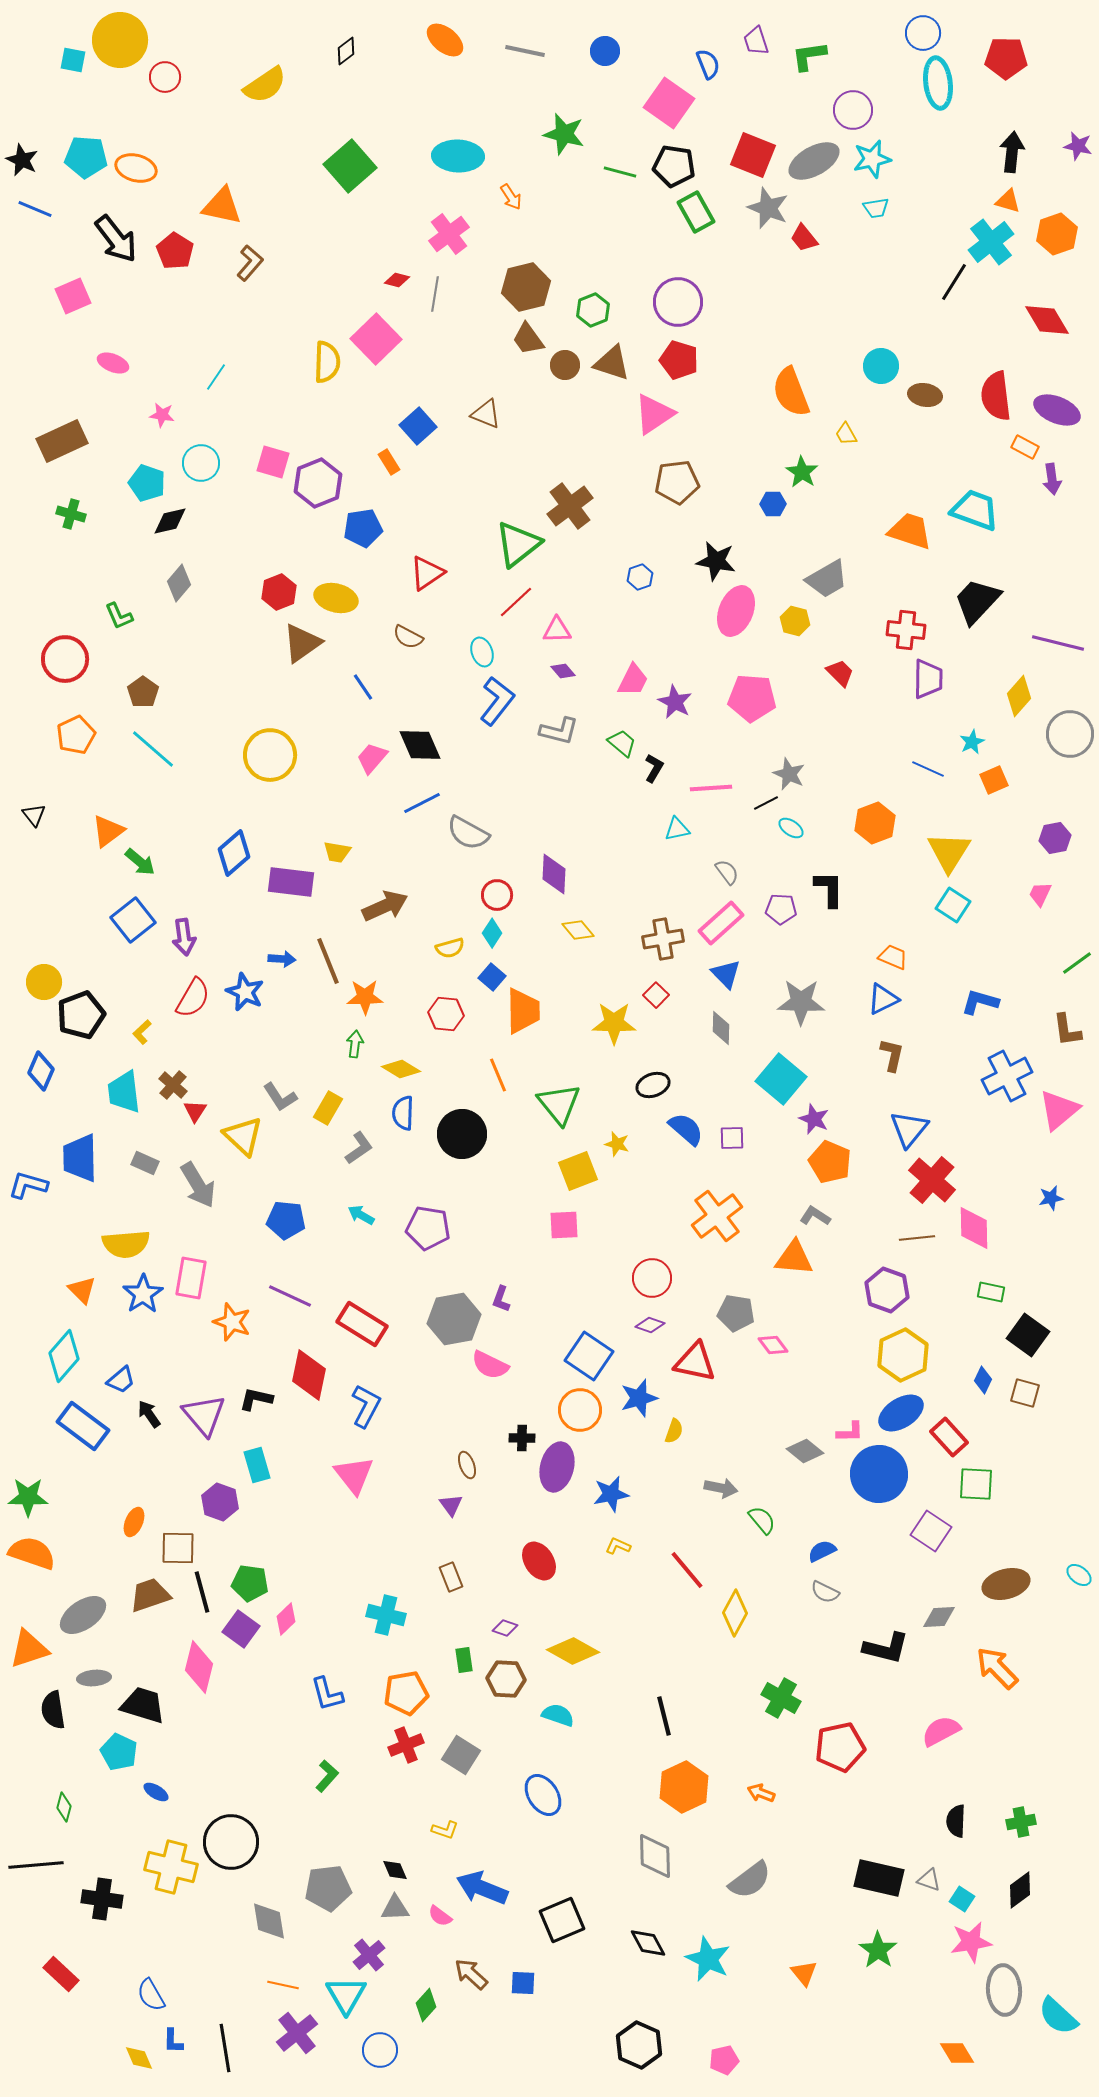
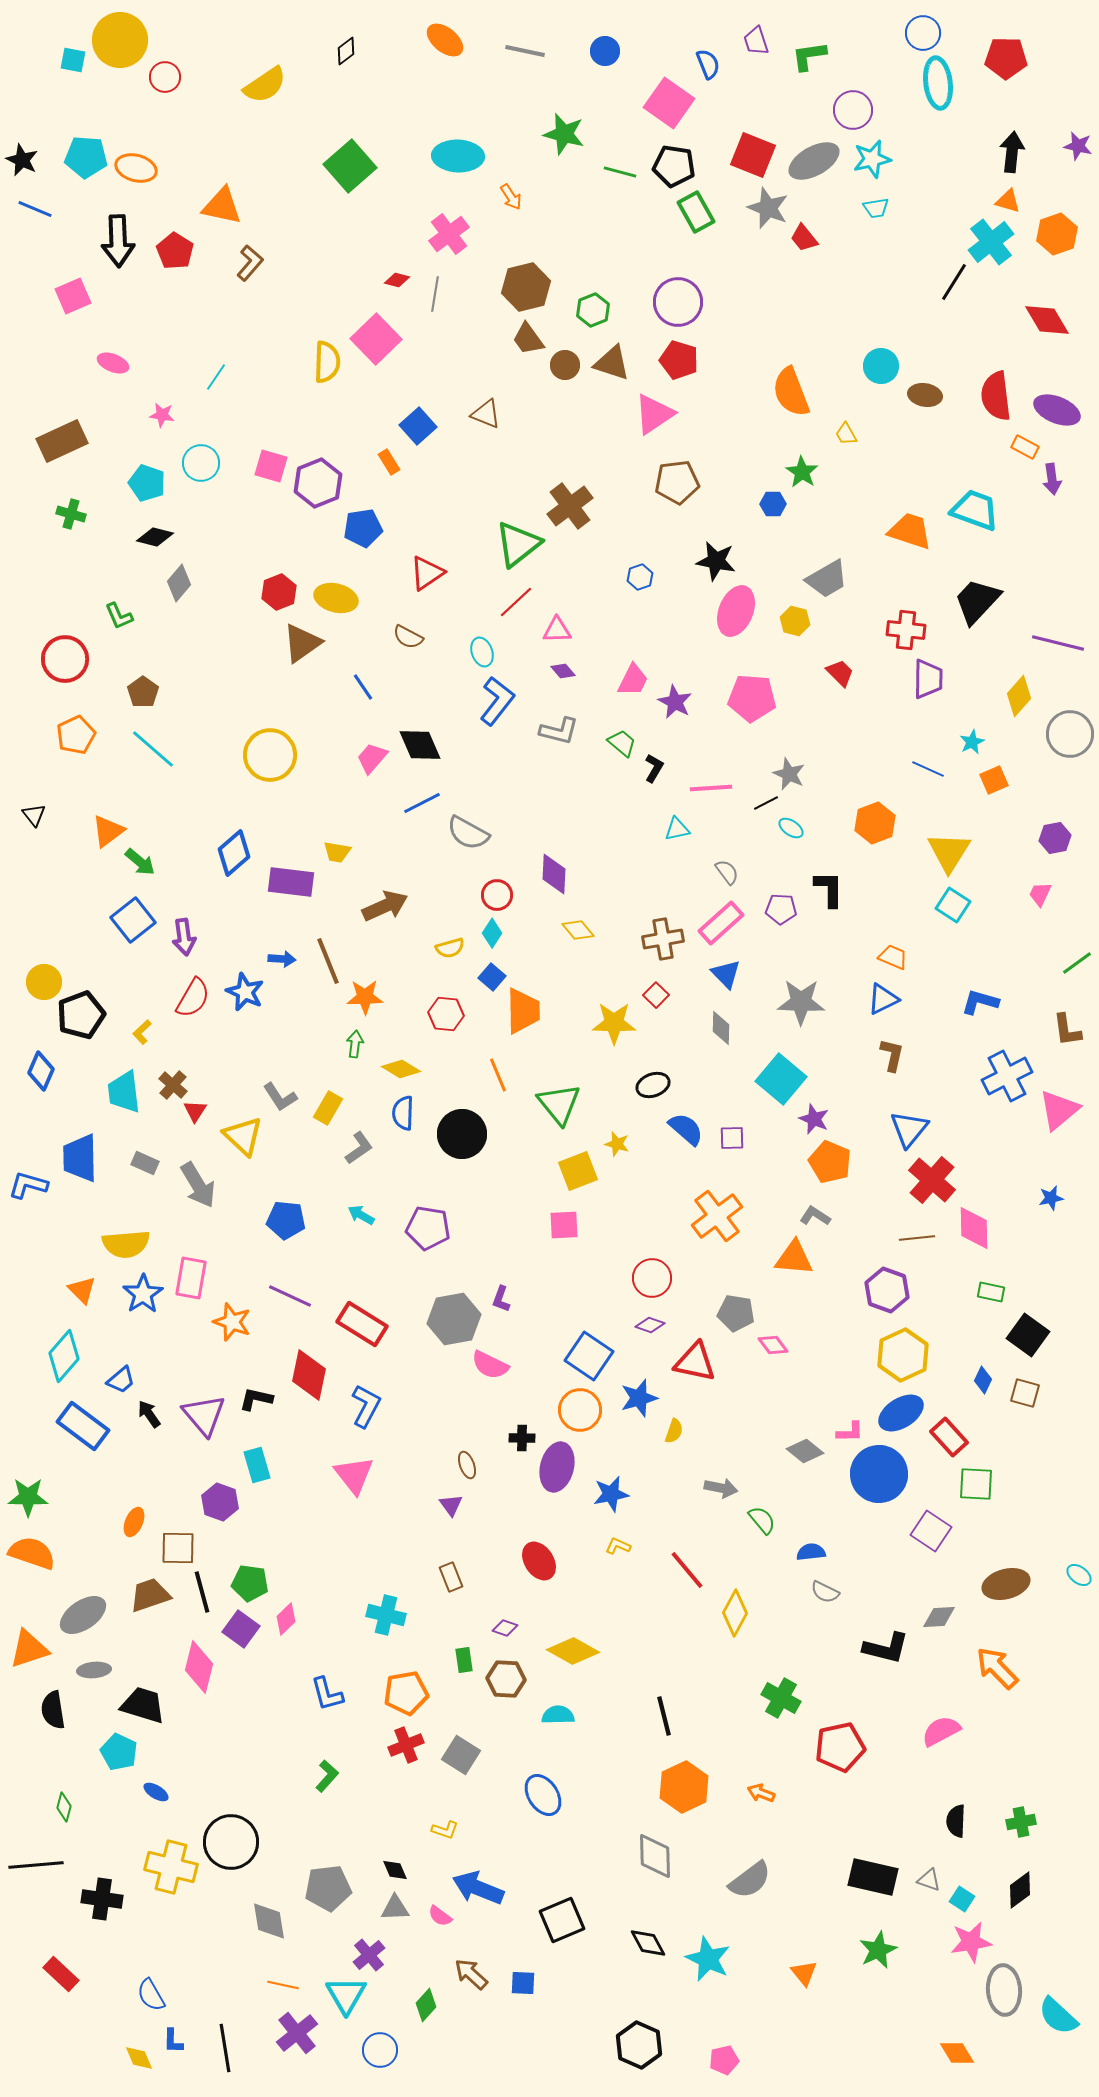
black arrow at (116, 239): moved 2 px right, 2 px down; rotated 36 degrees clockwise
pink square at (273, 462): moved 2 px left, 4 px down
black diamond at (170, 521): moved 15 px left, 16 px down; rotated 27 degrees clockwise
blue semicircle at (822, 1551): moved 11 px left, 1 px down; rotated 20 degrees clockwise
gray ellipse at (94, 1678): moved 8 px up
cyan semicircle at (558, 1715): rotated 20 degrees counterclockwise
black rectangle at (879, 1878): moved 6 px left, 1 px up
blue arrow at (482, 1888): moved 4 px left
green star at (878, 1950): rotated 12 degrees clockwise
